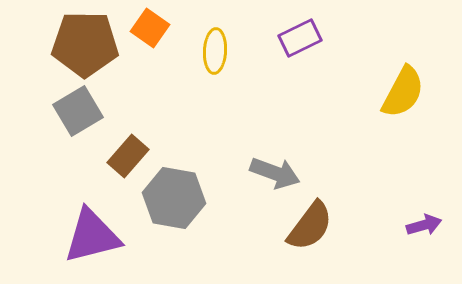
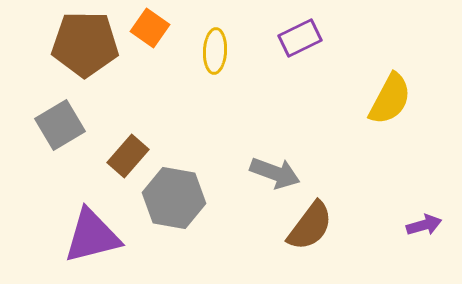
yellow semicircle: moved 13 px left, 7 px down
gray square: moved 18 px left, 14 px down
